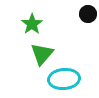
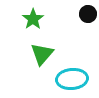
green star: moved 1 px right, 5 px up
cyan ellipse: moved 8 px right
